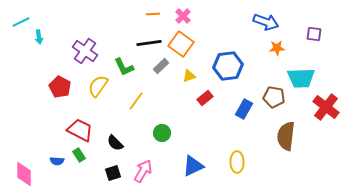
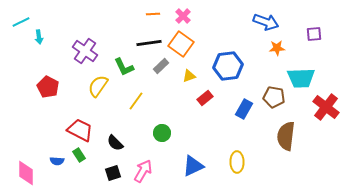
purple square: rotated 14 degrees counterclockwise
red pentagon: moved 12 px left
pink diamond: moved 2 px right, 1 px up
